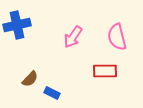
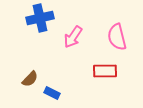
blue cross: moved 23 px right, 7 px up
